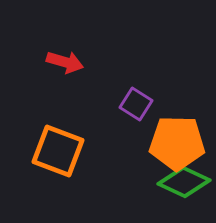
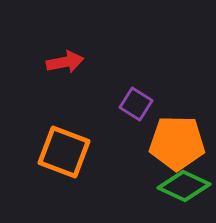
red arrow: rotated 27 degrees counterclockwise
orange square: moved 6 px right, 1 px down
green diamond: moved 4 px down
